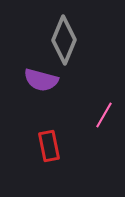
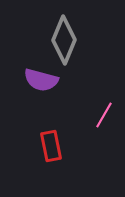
red rectangle: moved 2 px right
